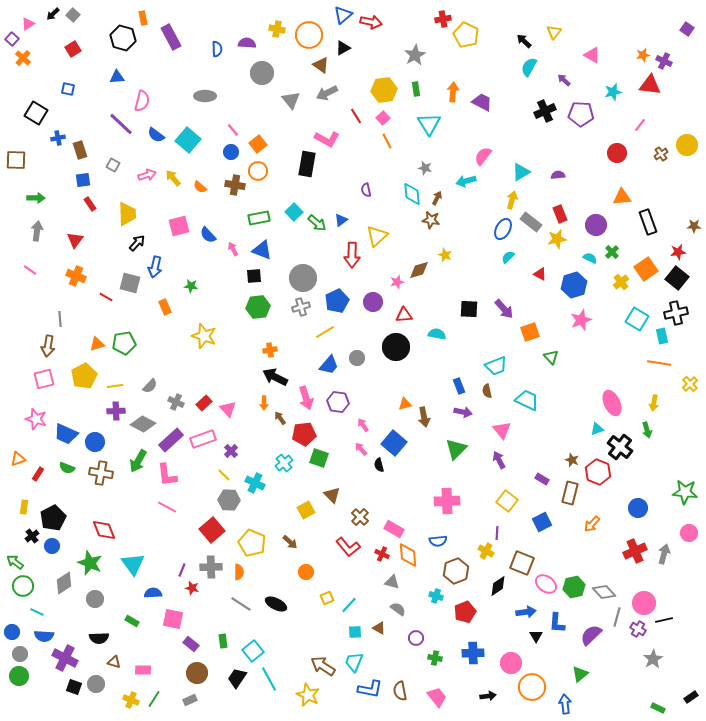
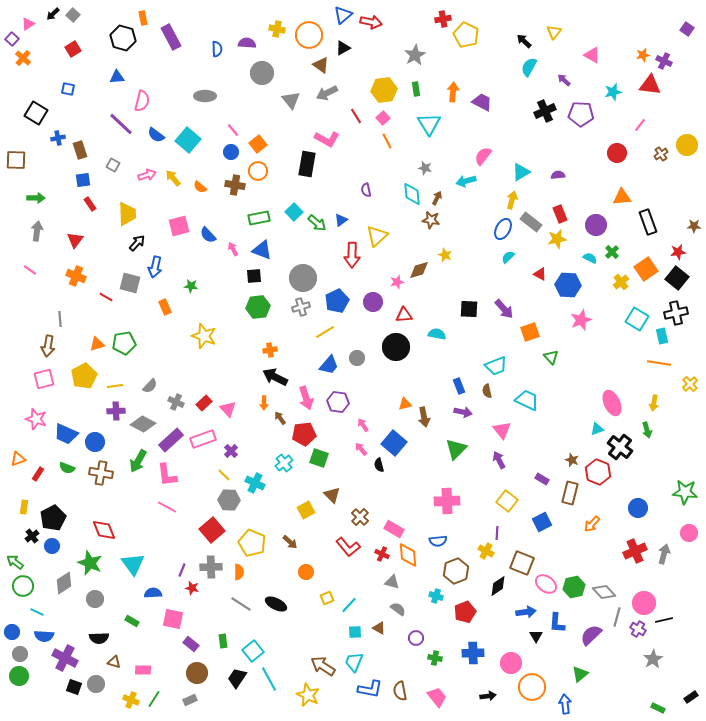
blue hexagon at (574, 285): moved 6 px left; rotated 20 degrees clockwise
